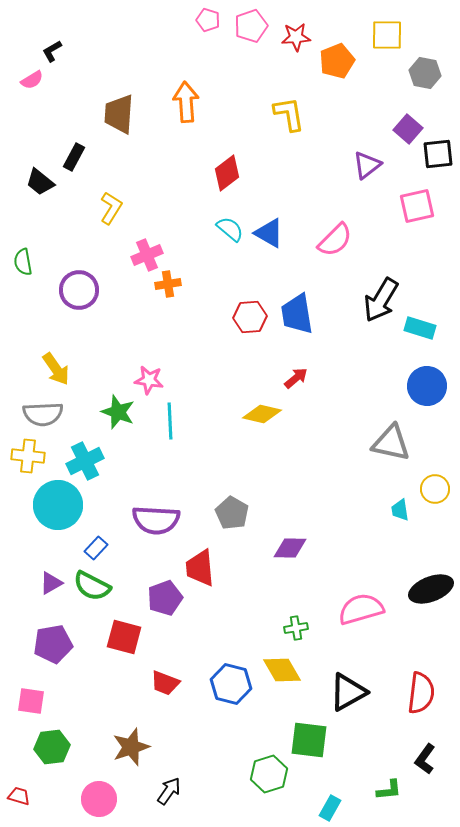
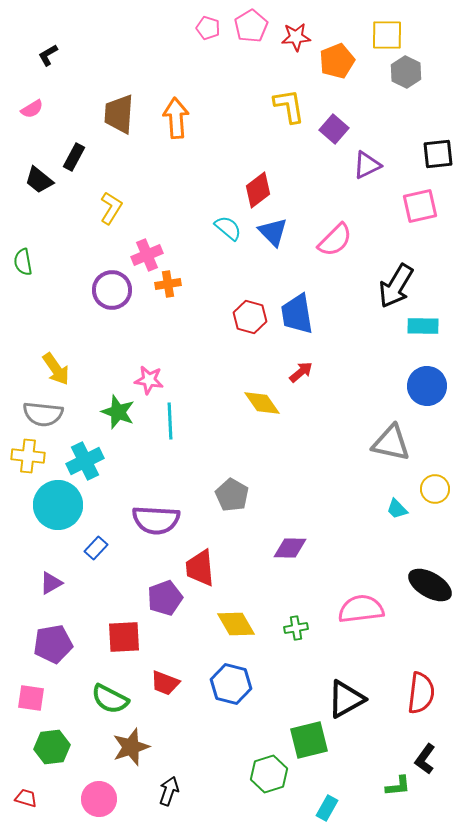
pink pentagon at (208, 20): moved 8 px down
pink pentagon at (251, 26): rotated 12 degrees counterclockwise
black L-shape at (52, 51): moved 4 px left, 4 px down
gray hexagon at (425, 73): moved 19 px left, 1 px up; rotated 16 degrees clockwise
pink semicircle at (32, 80): moved 29 px down
orange arrow at (186, 102): moved 10 px left, 16 px down
yellow L-shape at (289, 114): moved 8 px up
purple square at (408, 129): moved 74 px left
purple triangle at (367, 165): rotated 12 degrees clockwise
red diamond at (227, 173): moved 31 px right, 17 px down
black trapezoid at (40, 182): moved 1 px left, 2 px up
pink square at (417, 206): moved 3 px right
cyan semicircle at (230, 229): moved 2 px left, 1 px up
blue triangle at (269, 233): moved 4 px right, 1 px up; rotated 16 degrees clockwise
purple circle at (79, 290): moved 33 px right
black arrow at (381, 300): moved 15 px right, 14 px up
red hexagon at (250, 317): rotated 20 degrees clockwise
cyan rectangle at (420, 328): moved 3 px right, 2 px up; rotated 16 degrees counterclockwise
red arrow at (296, 378): moved 5 px right, 6 px up
gray semicircle at (43, 414): rotated 9 degrees clockwise
yellow diamond at (262, 414): moved 11 px up; rotated 42 degrees clockwise
cyan trapezoid at (400, 510): moved 3 px left, 1 px up; rotated 35 degrees counterclockwise
gray pentagon at (232, 513): moved 18 px up
green semicircle at (92, 586): moved 18 px right, 113 px down
black ellipse at (431, 589): moved 1 px left, 4 px up; rotated 51 degrees clockwise
pink semicircle at (361, 609): rotated 9 degrees clockwise
red square at (124, 637): rotated 18 degrees counterclockwise
yellow diamond at (282, 670): moved 46 px left, 46 px up
black triangle at (348, 692): moved 2 px left, 7 px down
pink square at (31, 701): moved 3 px up
green square at (309, 740): rotated 21 degrees counterclockwise
green L-shape at (389, 790): moved 9 px right, 4 px up
black arrow at (169, 791): rotated 16 degrees counterclockwise
red trapezoid at (19, 796): moved 7 px right, 2 px down
cyan rectangle at (330, 808): moved 3 px left
